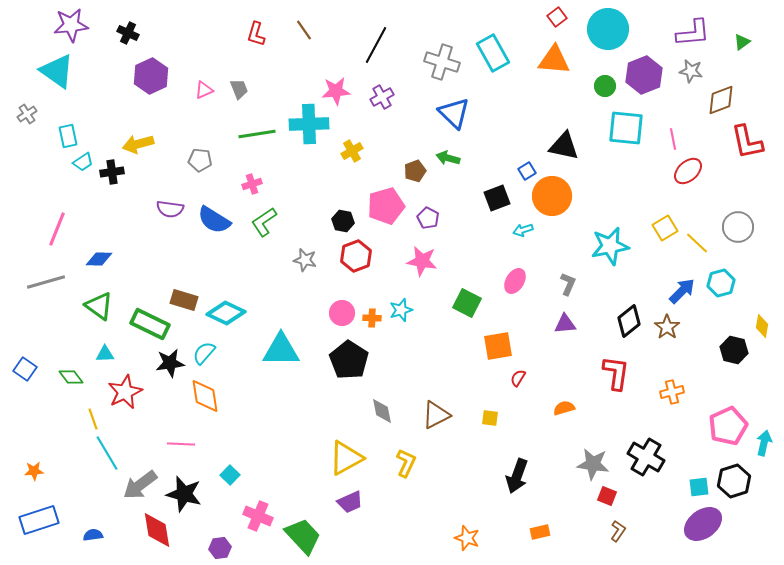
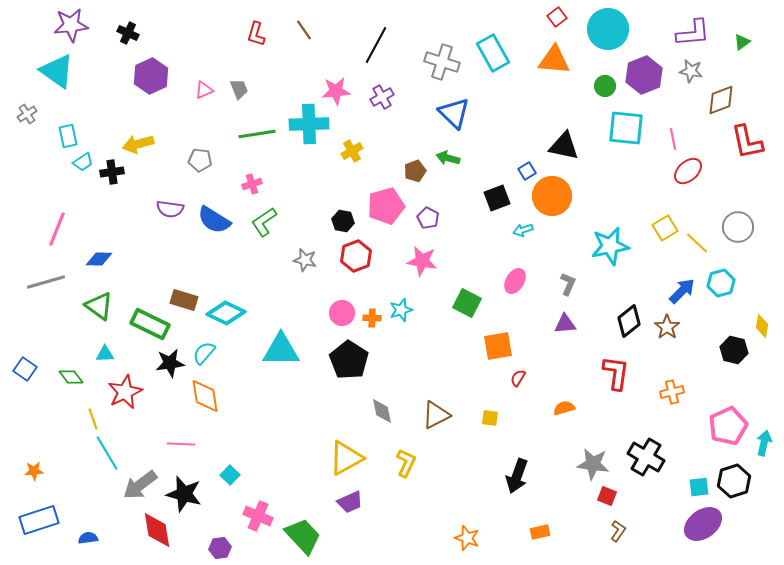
blue semicircle at (93, 535): moved 5 px left, 3 px down
